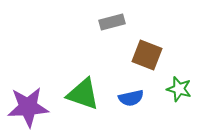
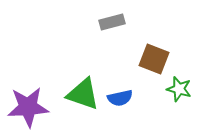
brown square: moved 7 px right, 4 px down
blue semicircle: moved 11 px left
